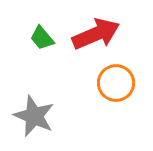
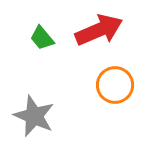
red arrow: moved 3 px right, 4 px up
orange circle: moved 1 px left, 2 px down
